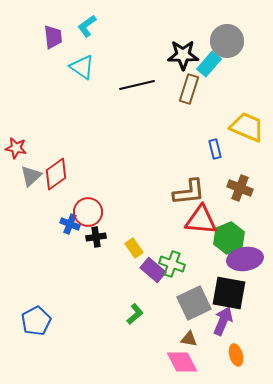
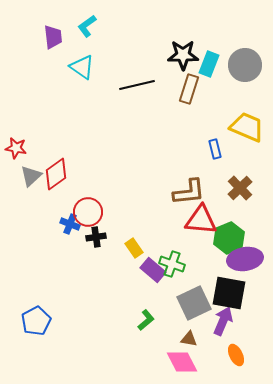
gray circle: moved 18 px right, 24 px down
cyan rectangle: rotated 20 degrees counterclockwise
brown cross: rotated 25 degrees clockwise
green L-shape: moved 11 px right, 6 px down
orange ellipse: rotated 10 degrees counterclockwise
